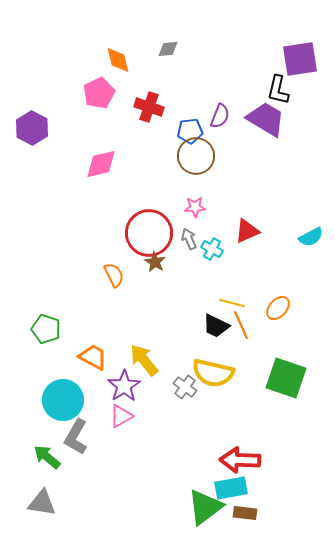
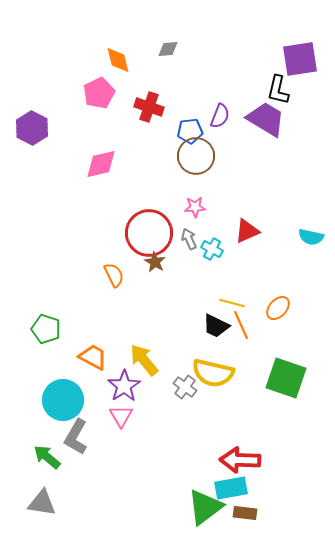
cyan semicircle: rotated 40 degrees clockwise
pink triangle: rotated 30 degrees counterclockwise
